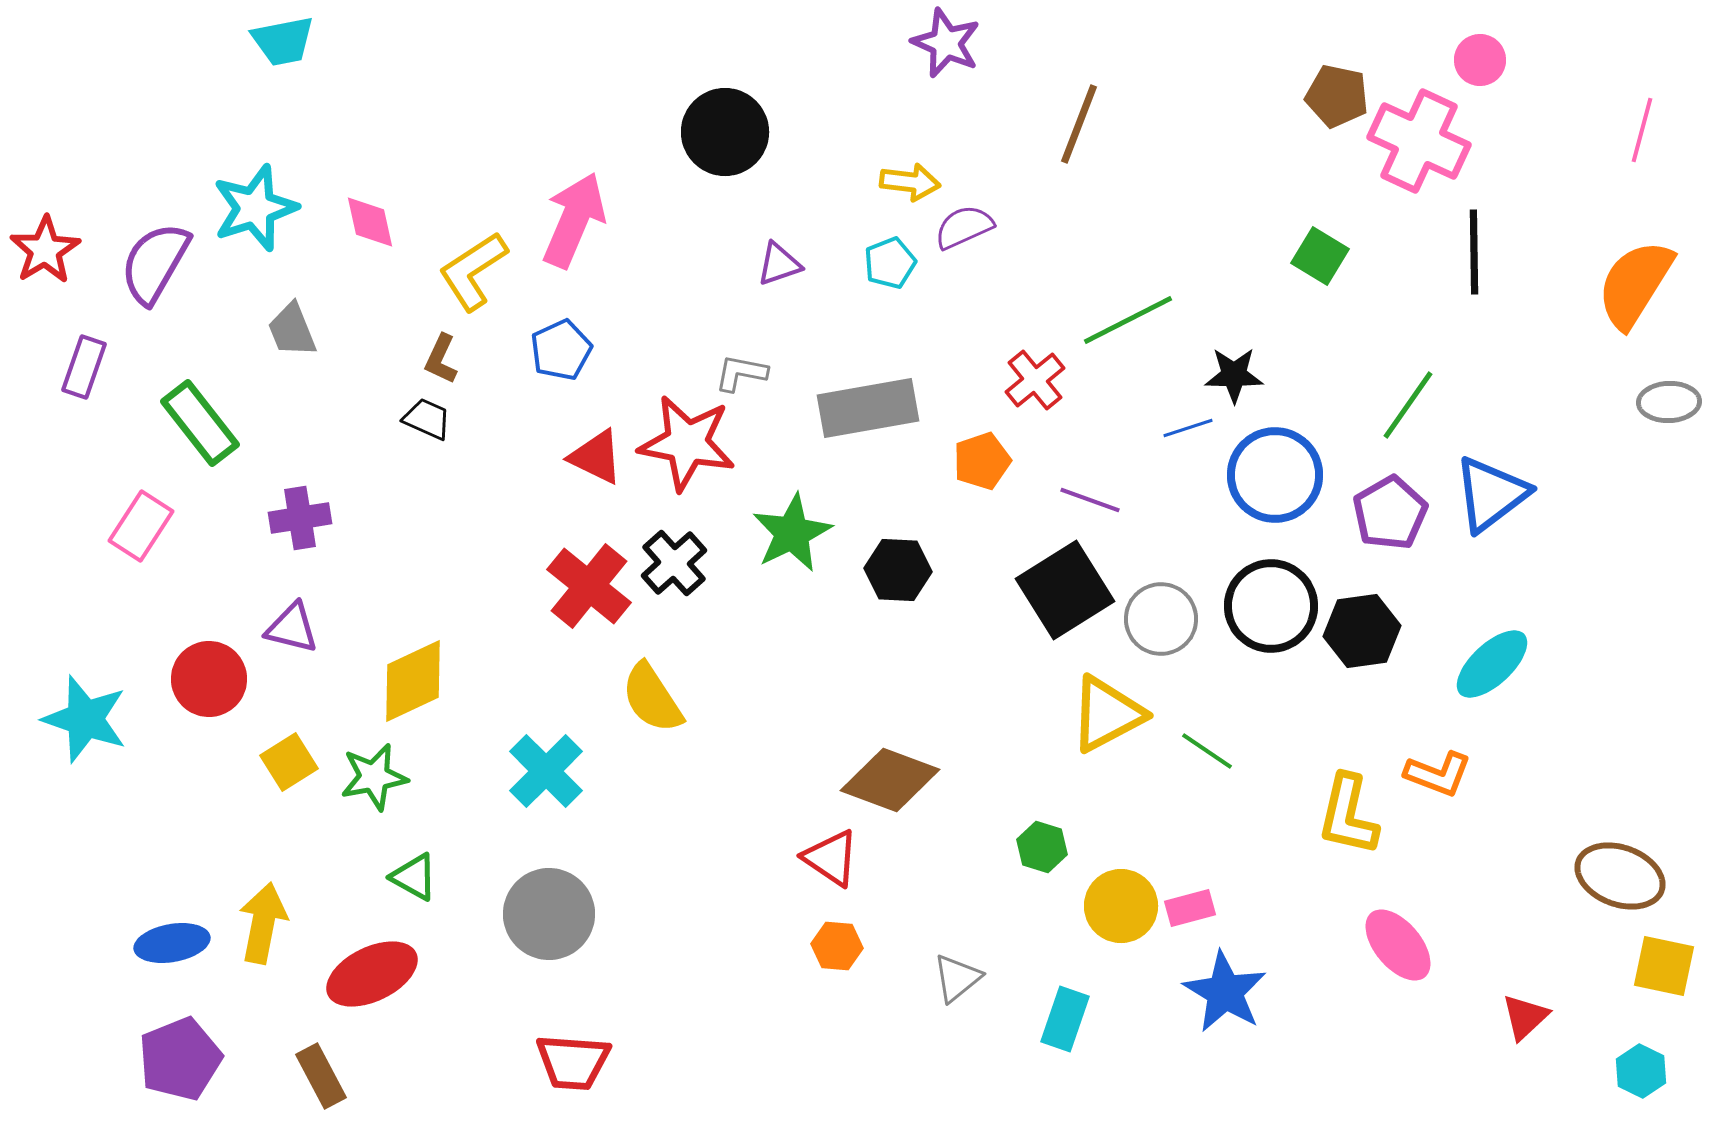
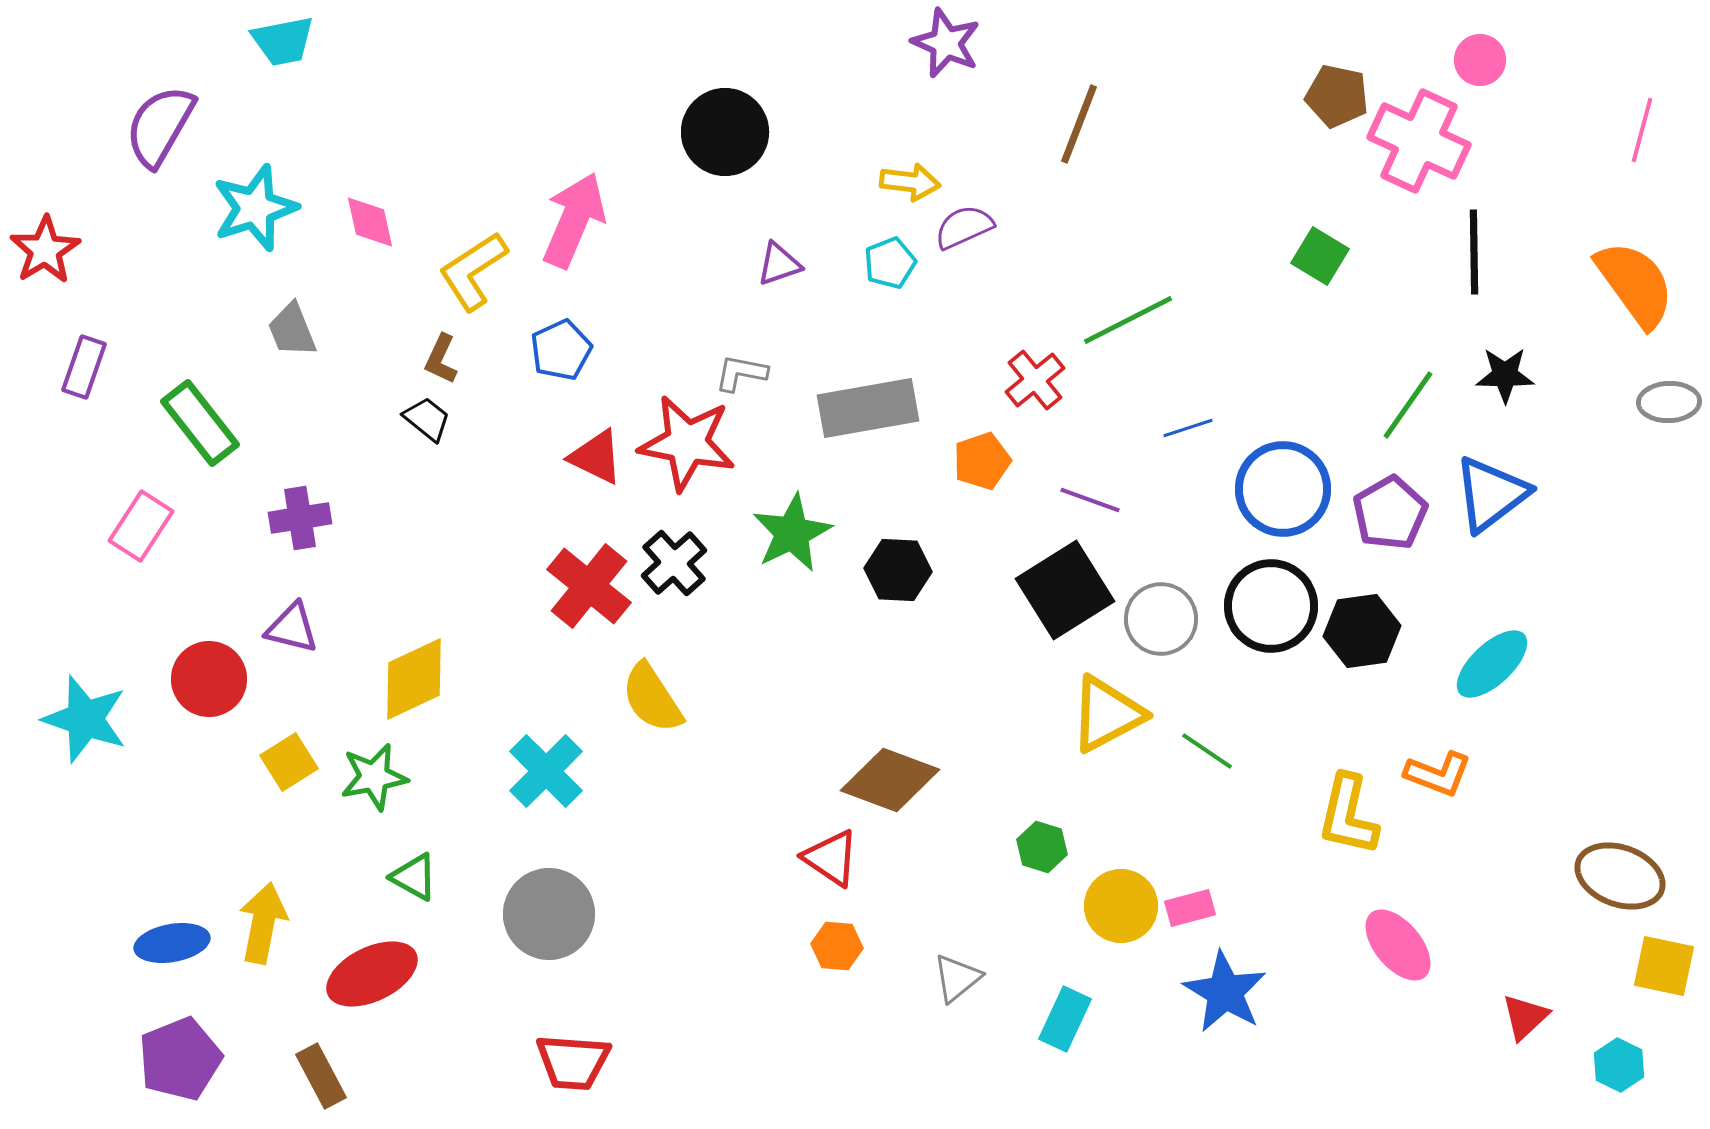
purple semicircle at (155, 263): moved 5 px right, 137 px up
orange semicircle at (1635, 284): rotated 112 degrees clockwise
black star at (1234, 375): moved 271 px right
black trapezoid at (427, 419): rotated 15 degrees clockwise
blue circle at (1275, 475): moved 8 px right, 14 px down
yellow diamond at (413, 681): moved 1 px right, 2 px up
cyan rectangle at (1065, 1019): rotated 6 degrees clockwise
cyan hexagon at (1641, 1071): moved 22 px left, 6 px up
